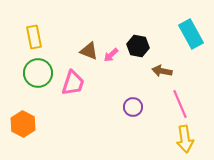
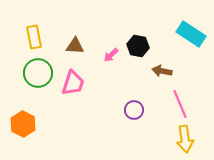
cyan rectangle: rotated 28 degrees counterclockwise
brown triangle: moved 14 px left, 5 px up; rotated 18 degrees counterclockwise
purple circle: moved 1 px right, 3 px down
